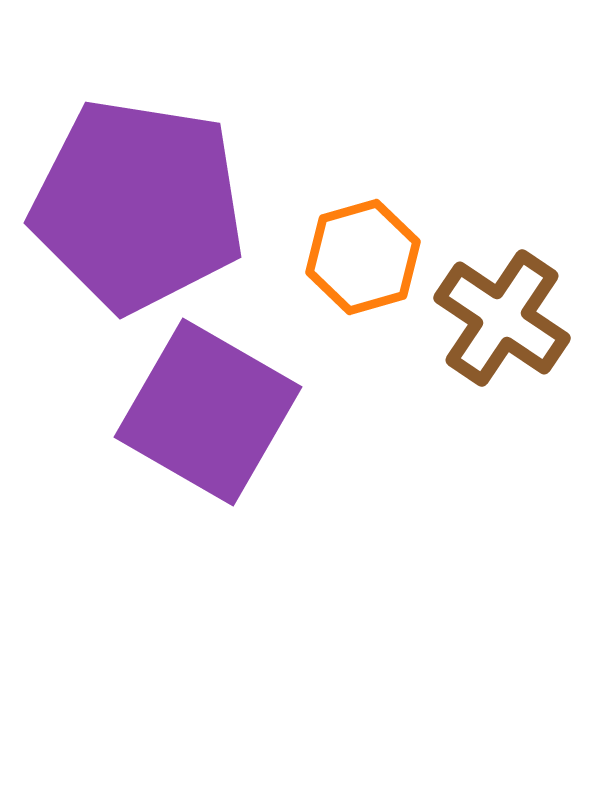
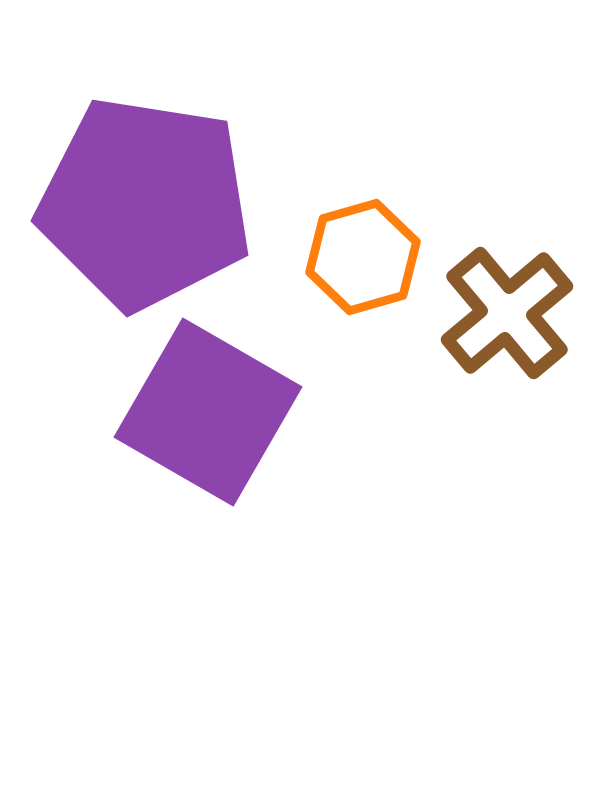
purple pentagon: moved 7 px right, 2 px up
brown cross: moved 5 px right, 5 px up; rotated 16 degrees clockwise
